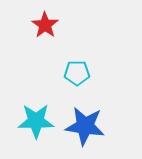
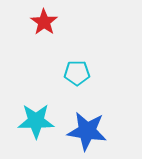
red star: moved 1 px left, 3 px up
blue star: moved 2 px right, 5 px down
